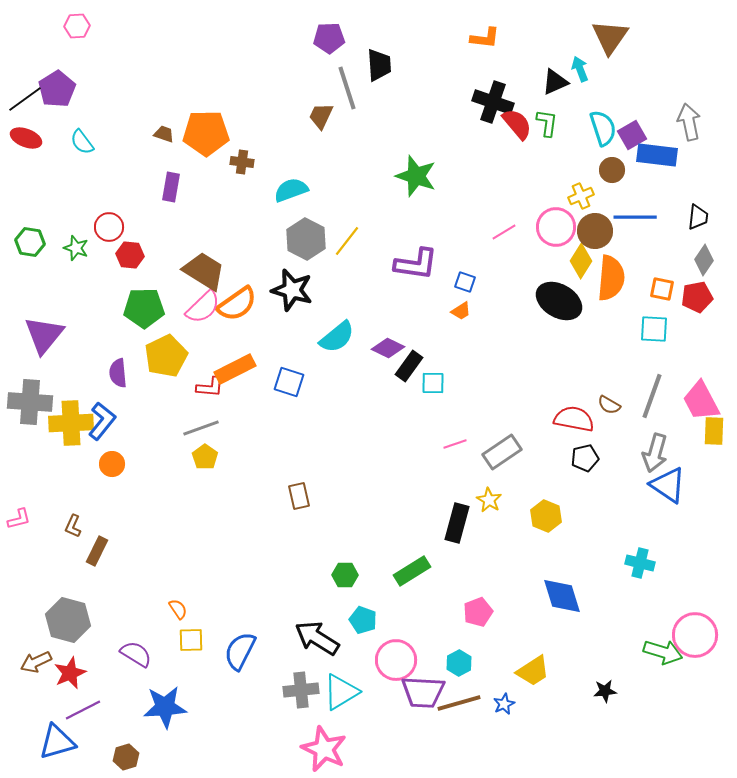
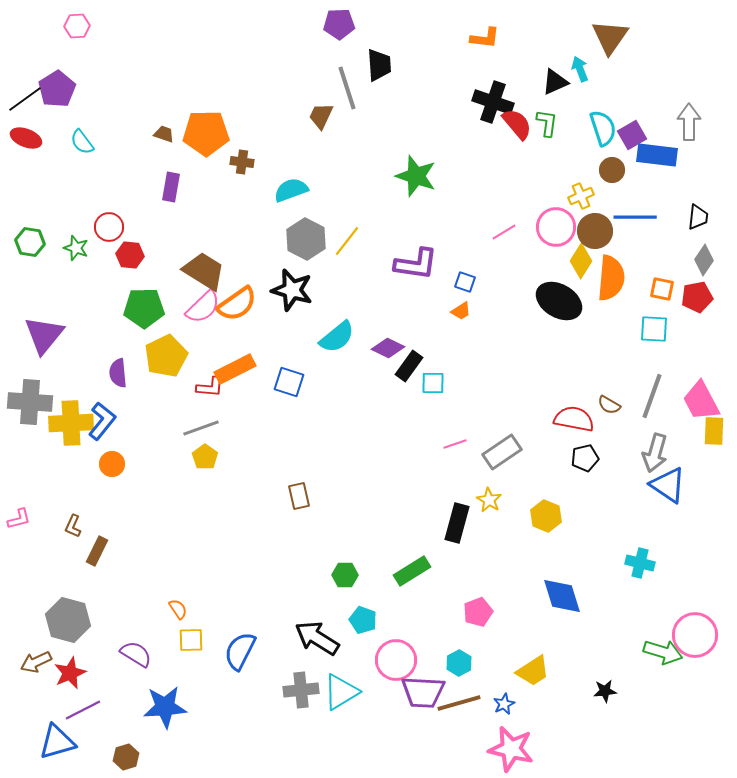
purple pentagon at (329, 38): moved 10 px right, 14 px up
gray arrow at (689, 122): rotated 12 degrees clockwise
pink star at (324, 749): moved 187 px right; rotated 12 degrees counterclockwise
